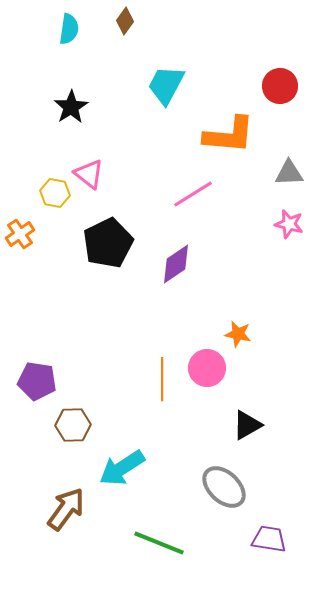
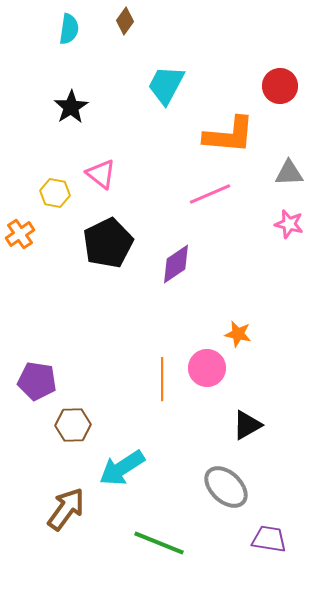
pink triangle: moved 12 px right
pink line: moved 17 px right; rotated 9 degrees clockwise
gray ellipse: moved 2 px right
